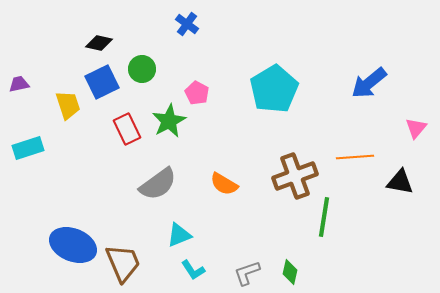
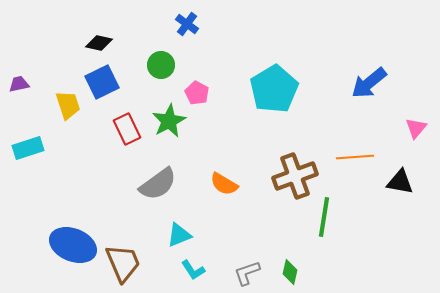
green circle: moved 19 px right, 4 px up
